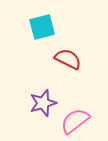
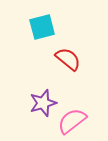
red semicircle: rotated 12 degrees clockwise
pink semicircle: moved 3 px left
